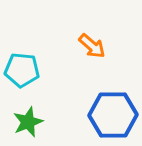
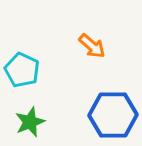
cyan pentagon: rotated 20 degrees clockwise
green star: moved 2 px right
